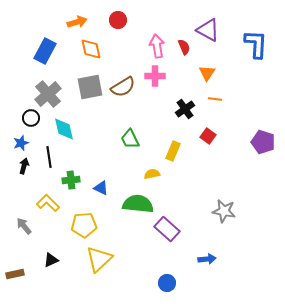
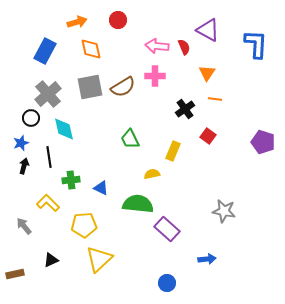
pink arrow: rotated 75 degrees counterclockwise
